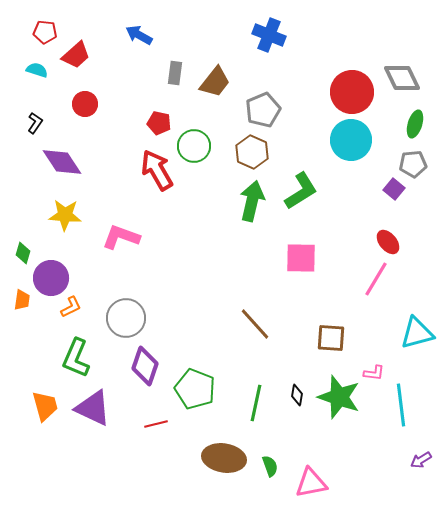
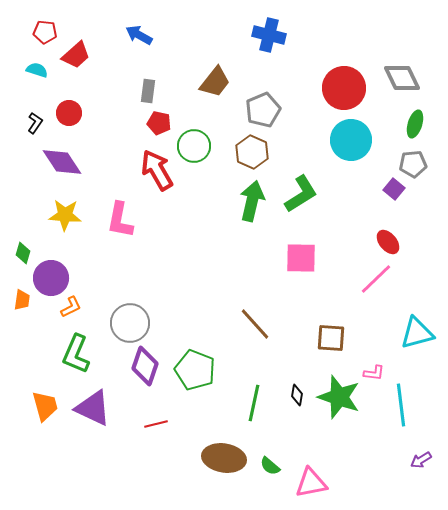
blue cross at (269, 35): rotated 8 degrees counterclockwise
gray rectangle at (175, 73): moved 27 px left, 18 px down
red circle at (352, 92): moved 8 px left, 4 px up
red circle at (85, 104): moved 16 px left, 9 px down
green L-shape at (301, 191): moved 3 px down
pink L-shape at (121, 237): moved 1 px left, 17 px up; rotated 99 degrees counterclockwise
pink line at (376, 279): rotated 15 degrees clockwise
gray circle at (126, 318): moved 4 px right, 5 px down
green L-shape at (76, 358): moved 4 px up
green pentagon at (195, 389): moved 19 px up
green line at (256, 403): moved 2 px left
green semicircle at (270, 466): rotated 150 degrees clockwise
